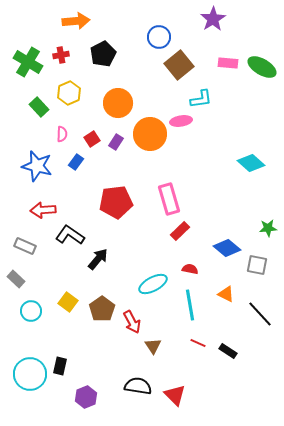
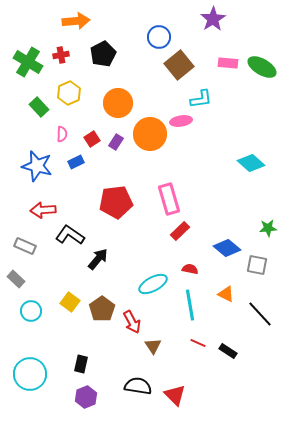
blue rectangle at (76, 162): rotated 28 degrees clockwise
yellow square at (68, 302): moved 2 px right
black rectangle at (60, 366): moved 21 px right, 2 px up
